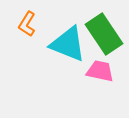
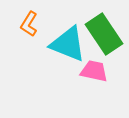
orange L-shape: moved 2 px right
pink trapezoid: moved 6 px left
